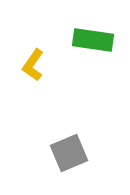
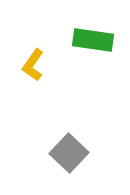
gray square: rotated 24 degrees counterclockwise
